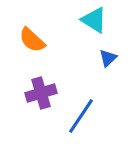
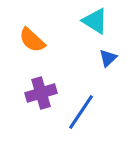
cyan triangle: moved 1 px right, 1 px down
blue line: moved 4 px up
